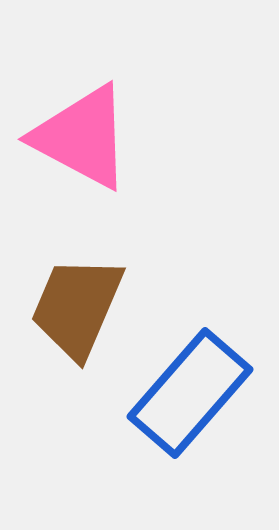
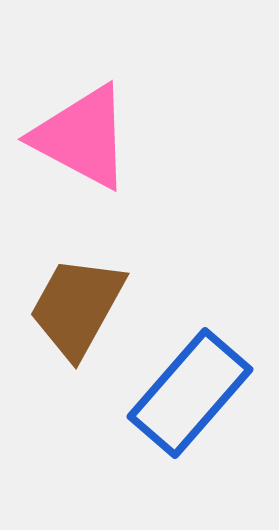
brown trapezoid: rotated 6 degrees clockwise
